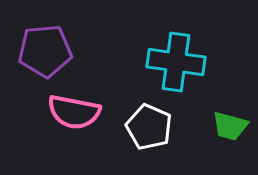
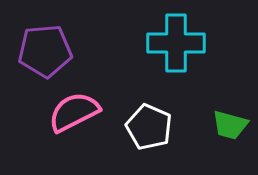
cyan cross: moved 19 px up; rotated 8 degrees counterclockwise
pink semicircle: rotated 142 degrees clockwise
green trapezoid: moved 1 px up
